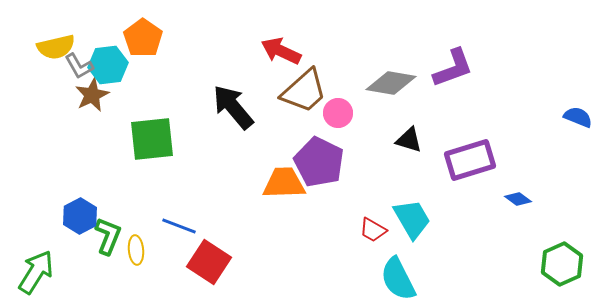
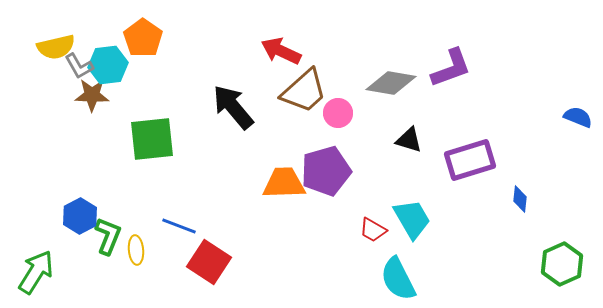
purple L-shape: moved 2 px left
brown star: rotated 28 degrees clockwise
purple pentagon: moved 7 px right, 9 px down; rotated 30 degrees clockwise
blue diamond: moved 2 px right; rotated 60 degrees clockwise
